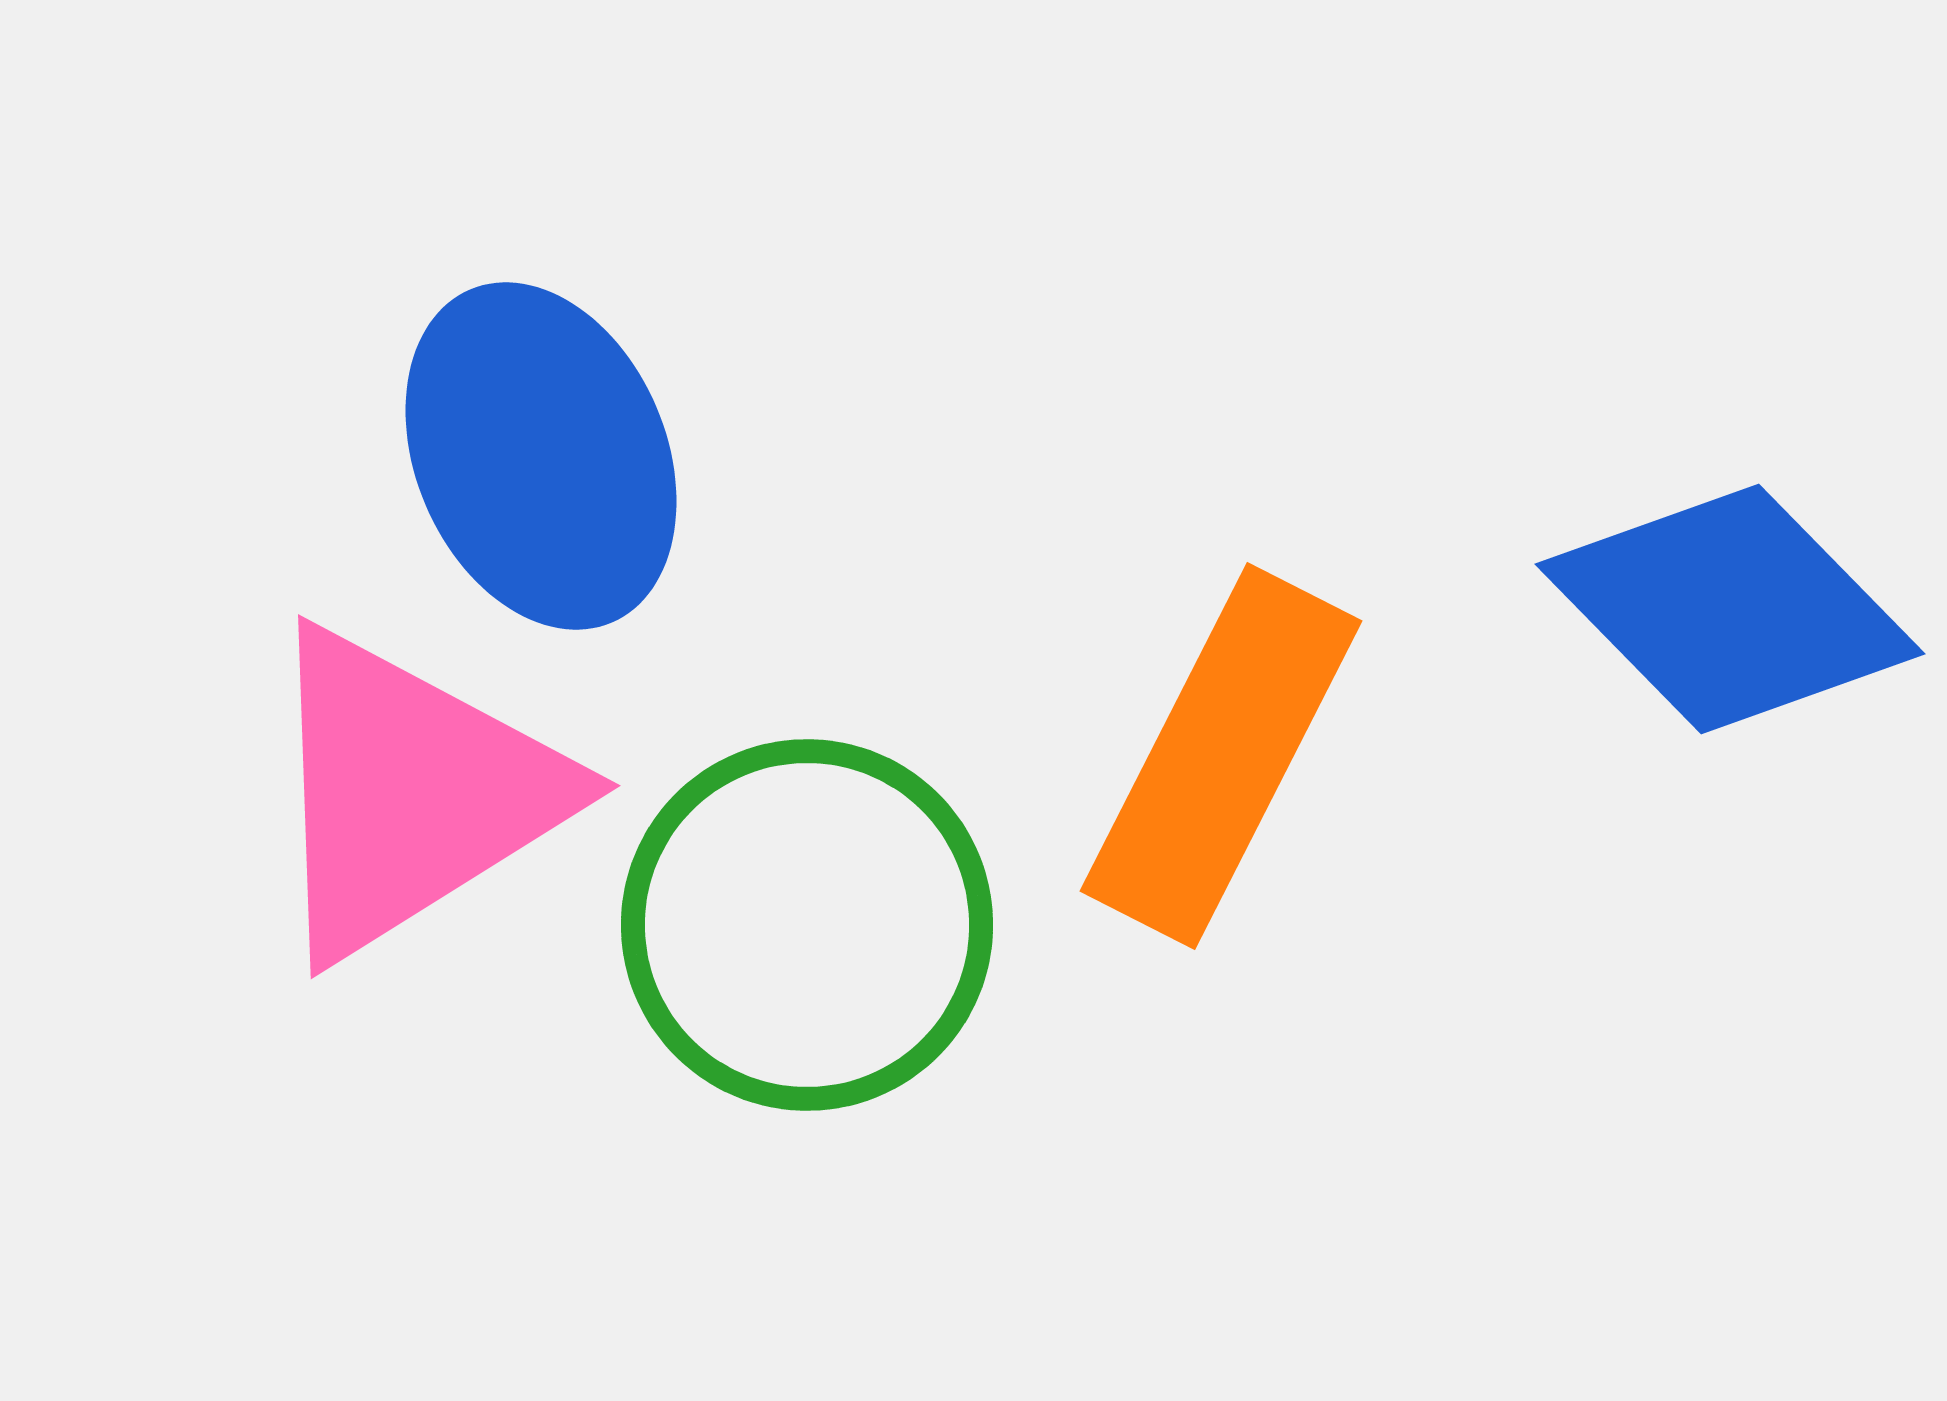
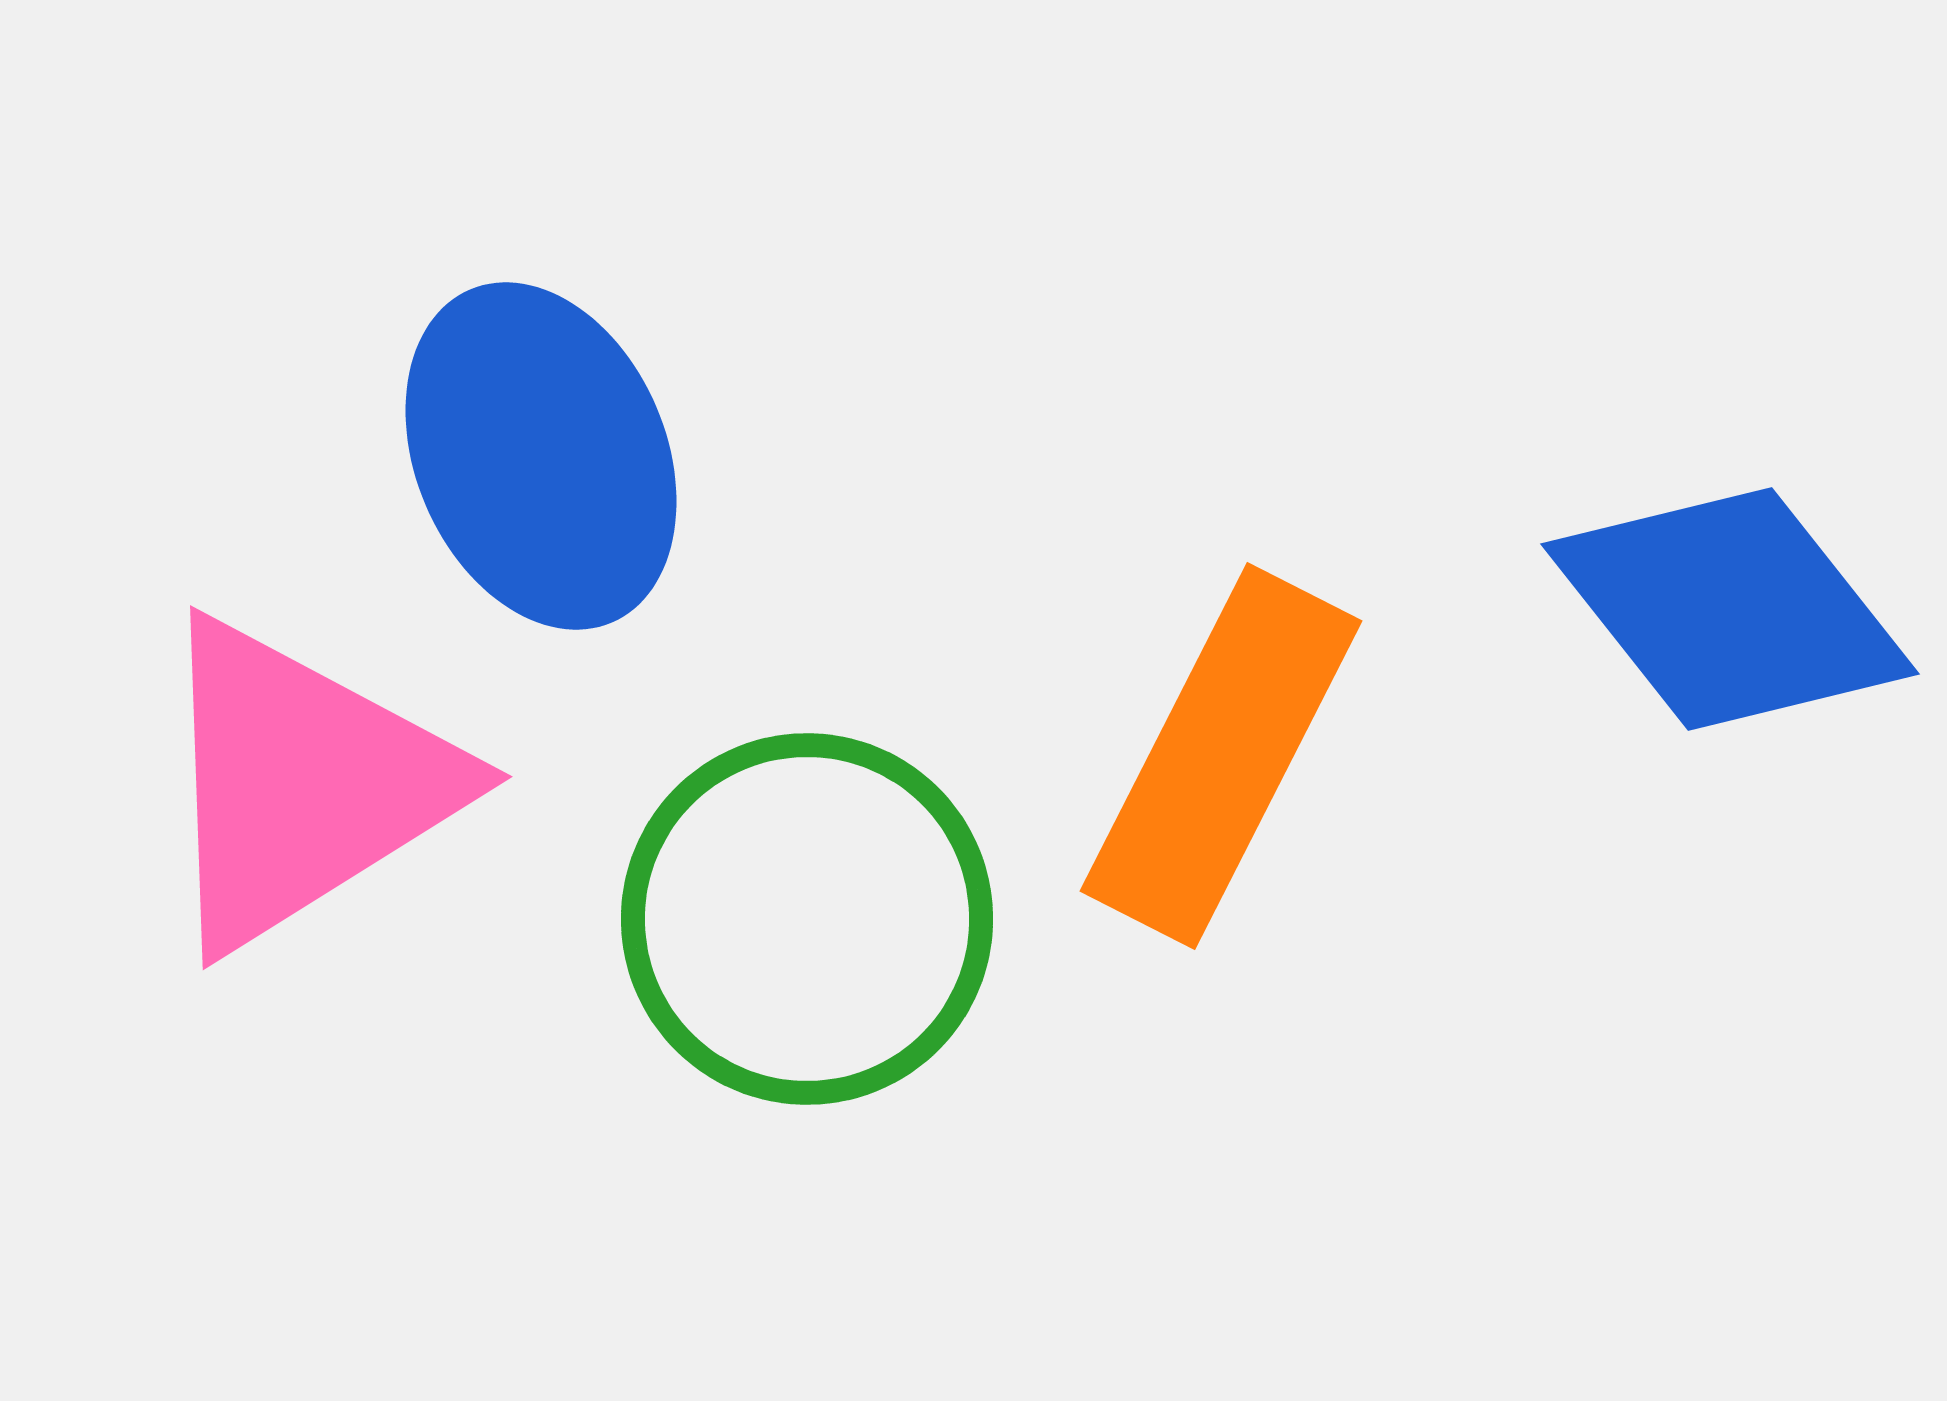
blue diamond: rotated 6 degrees clockwise
pink triangle: moved 108 px left, 9 px up
green circle: moved 6 px up
